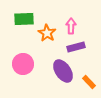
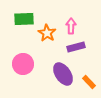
purple ellipse: moved 3 px down
